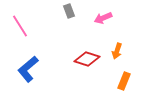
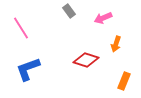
gray rectangle: rotated 16 degrees counterclockwise
pink line: moved 1 px right, 2 px down
orange arrow: moved 1 px left, 7 px up
red diamond: moved 1 px left, 1 px down
blue L-shape: rotated 20 degrees clockwise
